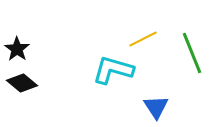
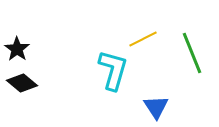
cyan L-shape: rotated 90 degrees clockwise
